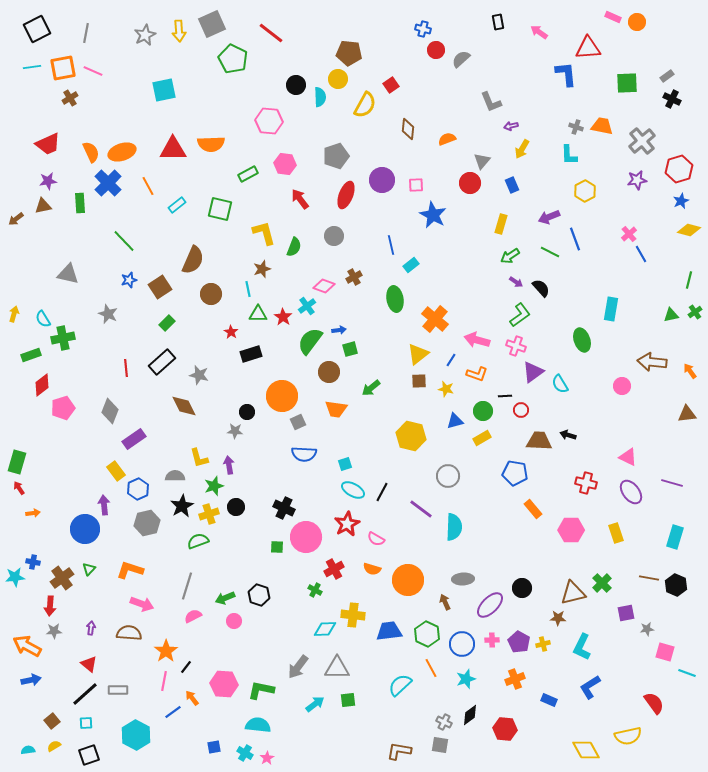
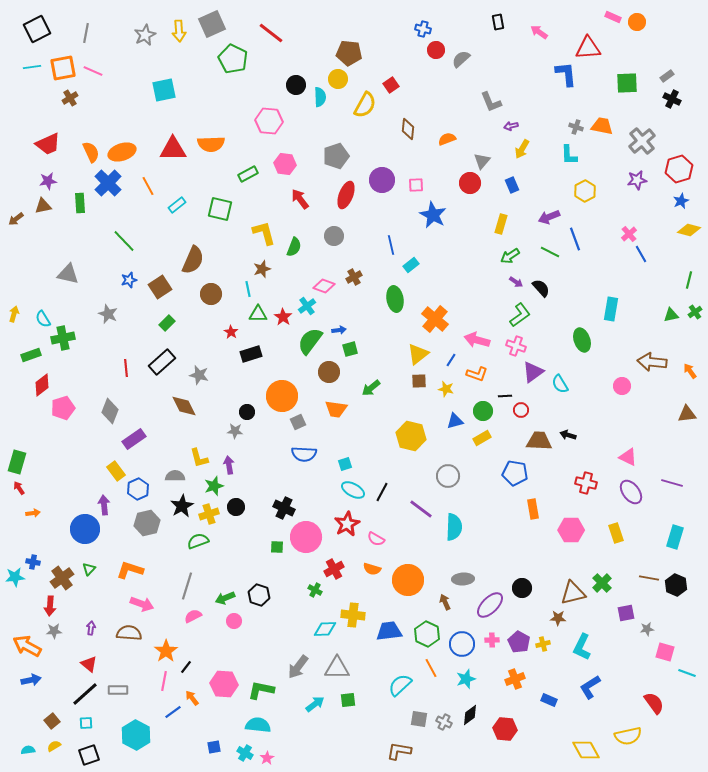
orange rectangle at (533, 509): rotated 30 degrees clockwise
gray square at (440, 745): moved 21 px left, 26 px up
